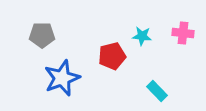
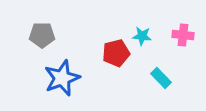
pink cross: moved 2 px down
red pentagon: moved 4 px right, 3 px up
cyan rectangle: moved 4 px right, 13 px up
